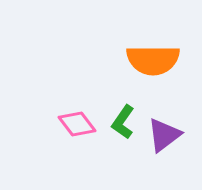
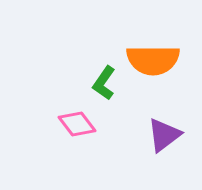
green L-shape: moved 19 px left, 39 px up
